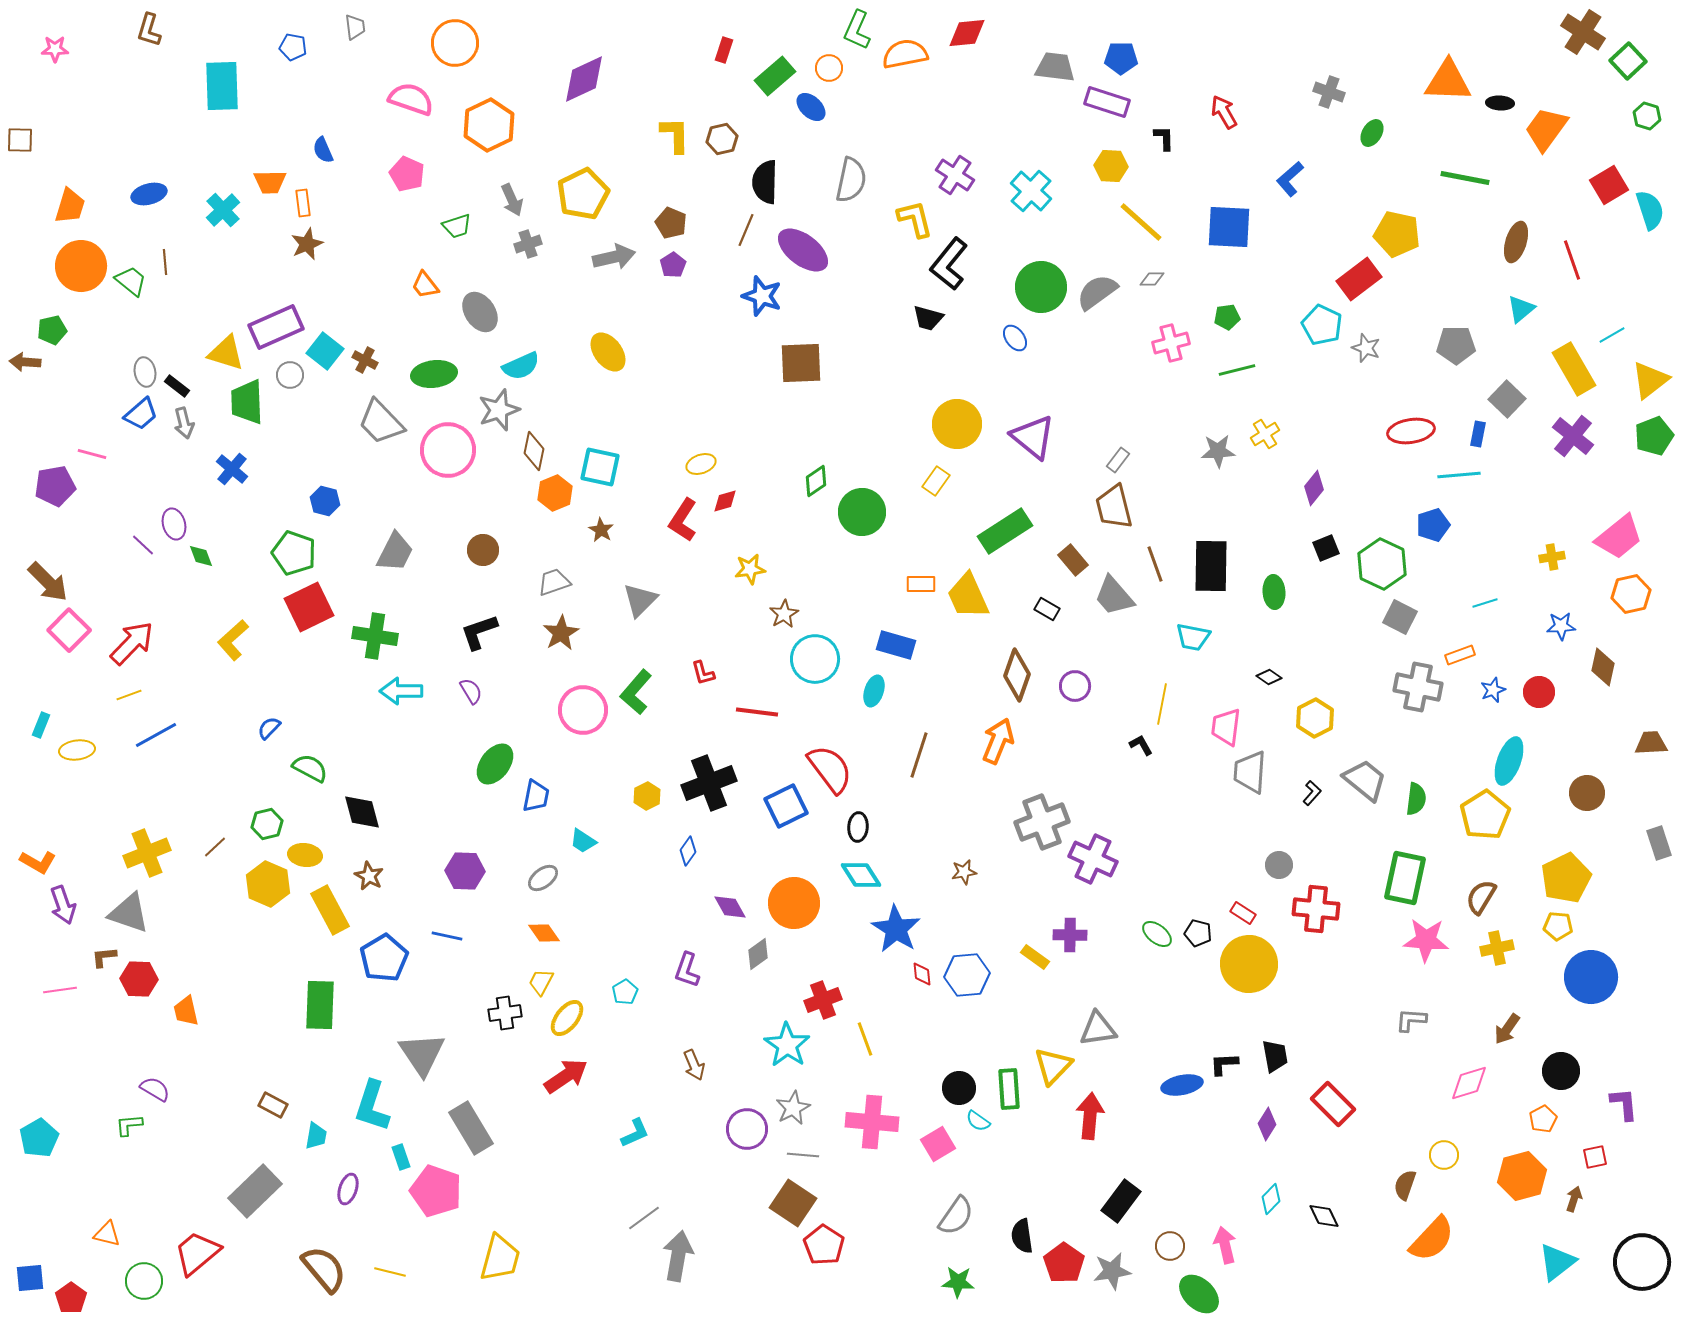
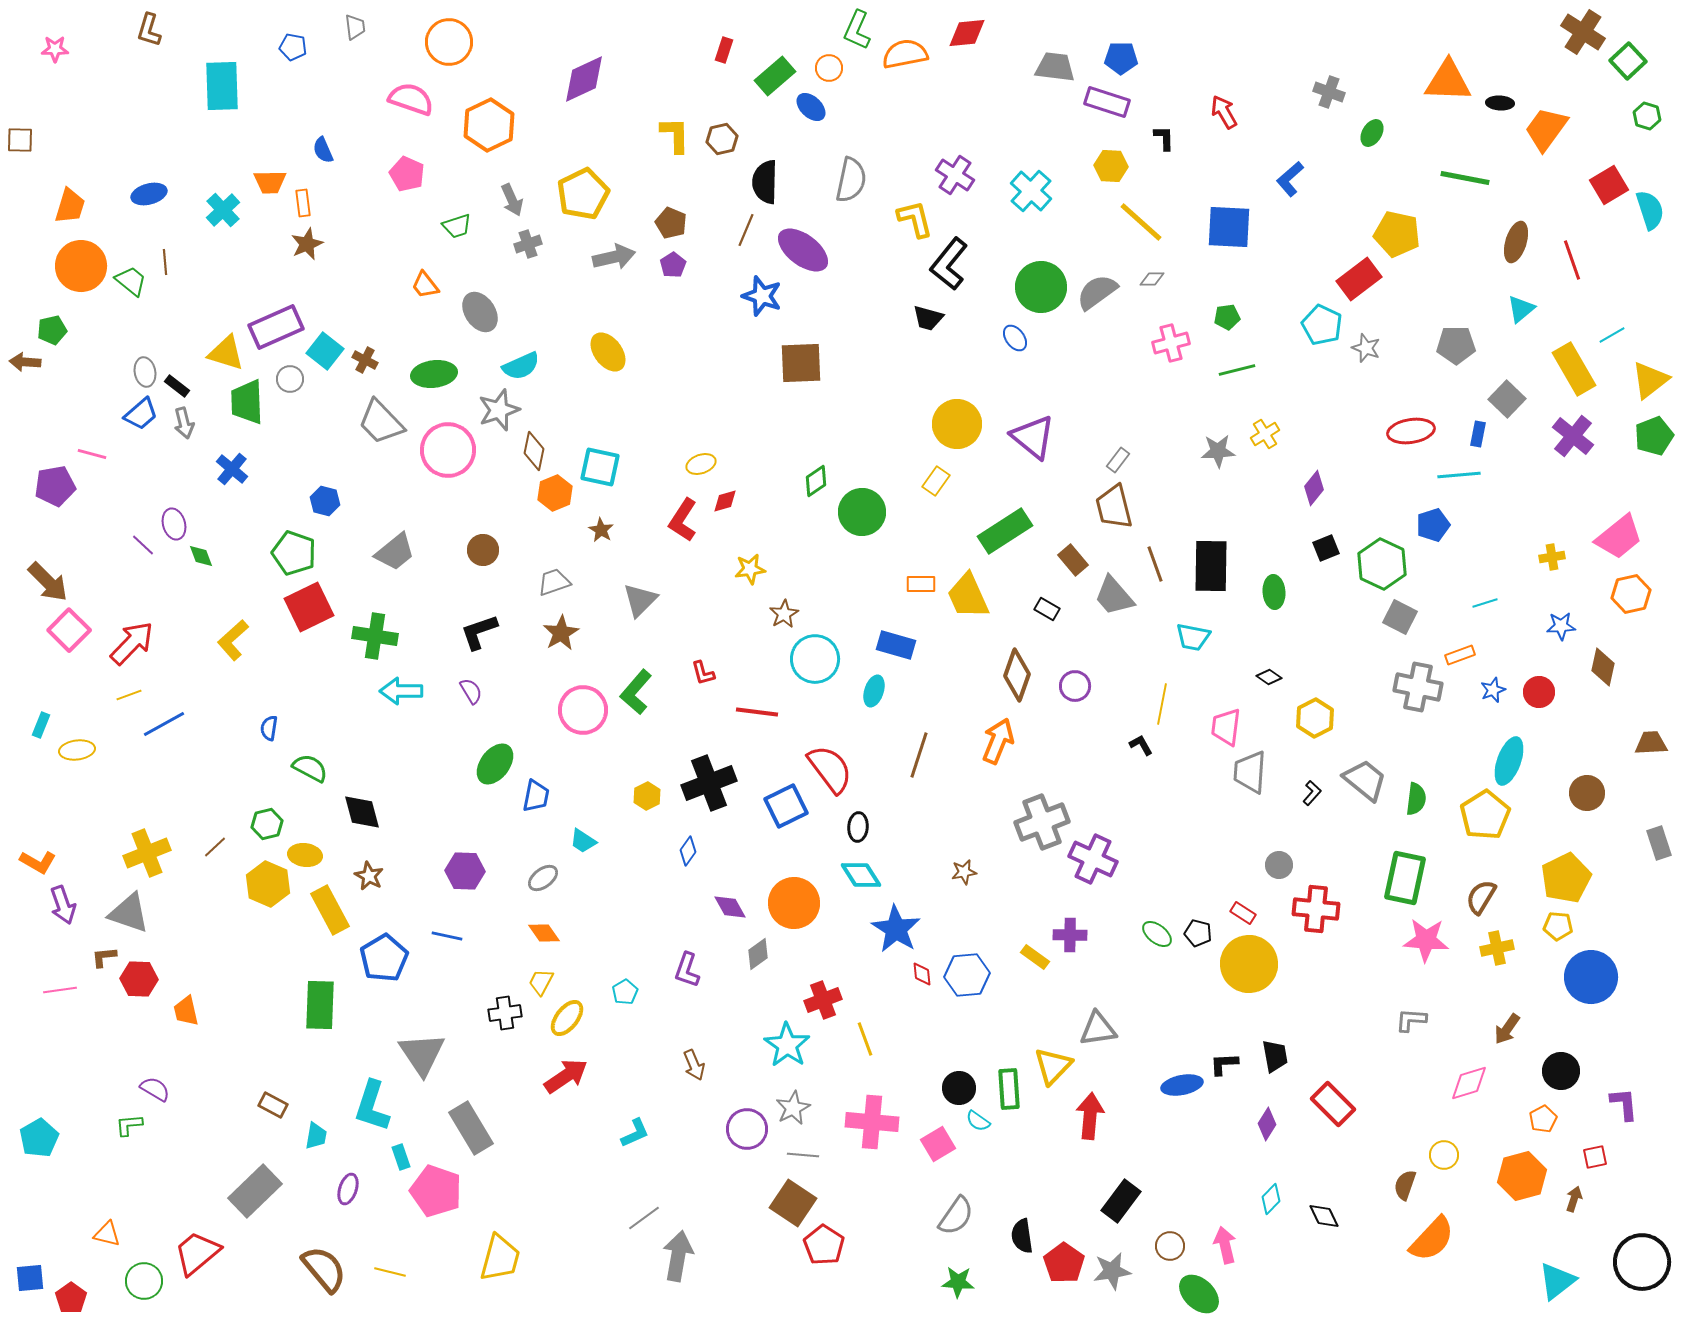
orange circle at (455, 43): moved 6 px left, 1 px up
gray circle at (290, 375): moved 4 px down
gray trapezoid at (395, 552): rotated 24 degrees clockwise
blue semicircle at (269, 728): rotated 35 degrees counterclockwise
blue line at (156, 735): moved 8 px right, 11 px up
cyan triangle at (1557, 1262): moved 19 px down
